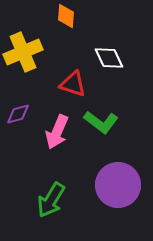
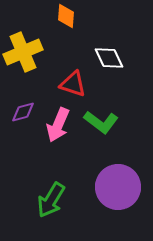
purple diamond: moved 5 px right, 2 px up
pink arrow: moved 1 px right, 7 px up
purple circle: moved 2 px down
